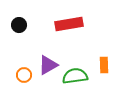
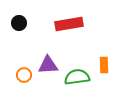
black circle: moved 2 px up
purple triangle: rotated 25 degrees clockwise
green semicircle: moved 2 px right, 1 px down
